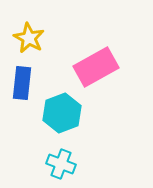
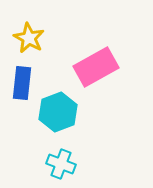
cyan hexagon: moved 4 px left, 1 px up
